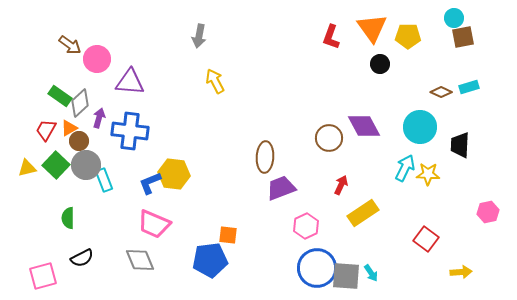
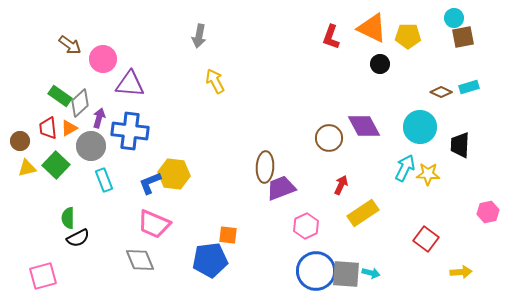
orange triangle at (372, 28): rotated 28 degrees counterclockwise
pink circle at (97, 59): moved 6 px right
purple triangle at (130, 82): moved 2 px down
red trapezoid at (46, 130): moved 2 px right, 2 px up; rotated 35 degrees counterclockwise
brown circle at (79, 141): moved 59 px left
brown ellipse at (265, 157): moved 10 px down
gray circle at (86, 165): moved 5 px right, 19 px up
black semicircle at (82, 258): moved 4 px left, 20 px up
blue circle at (317, 268): moved 1 px left, 3 px down
cyan arrow at (371, 273): rotated 42 degrees counterclockwise
gray square at (346, 276): moved 2 px up
